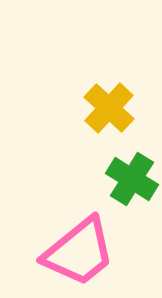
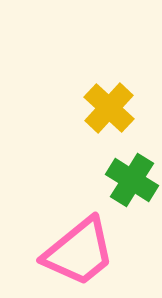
green cross: moved 1 px down
